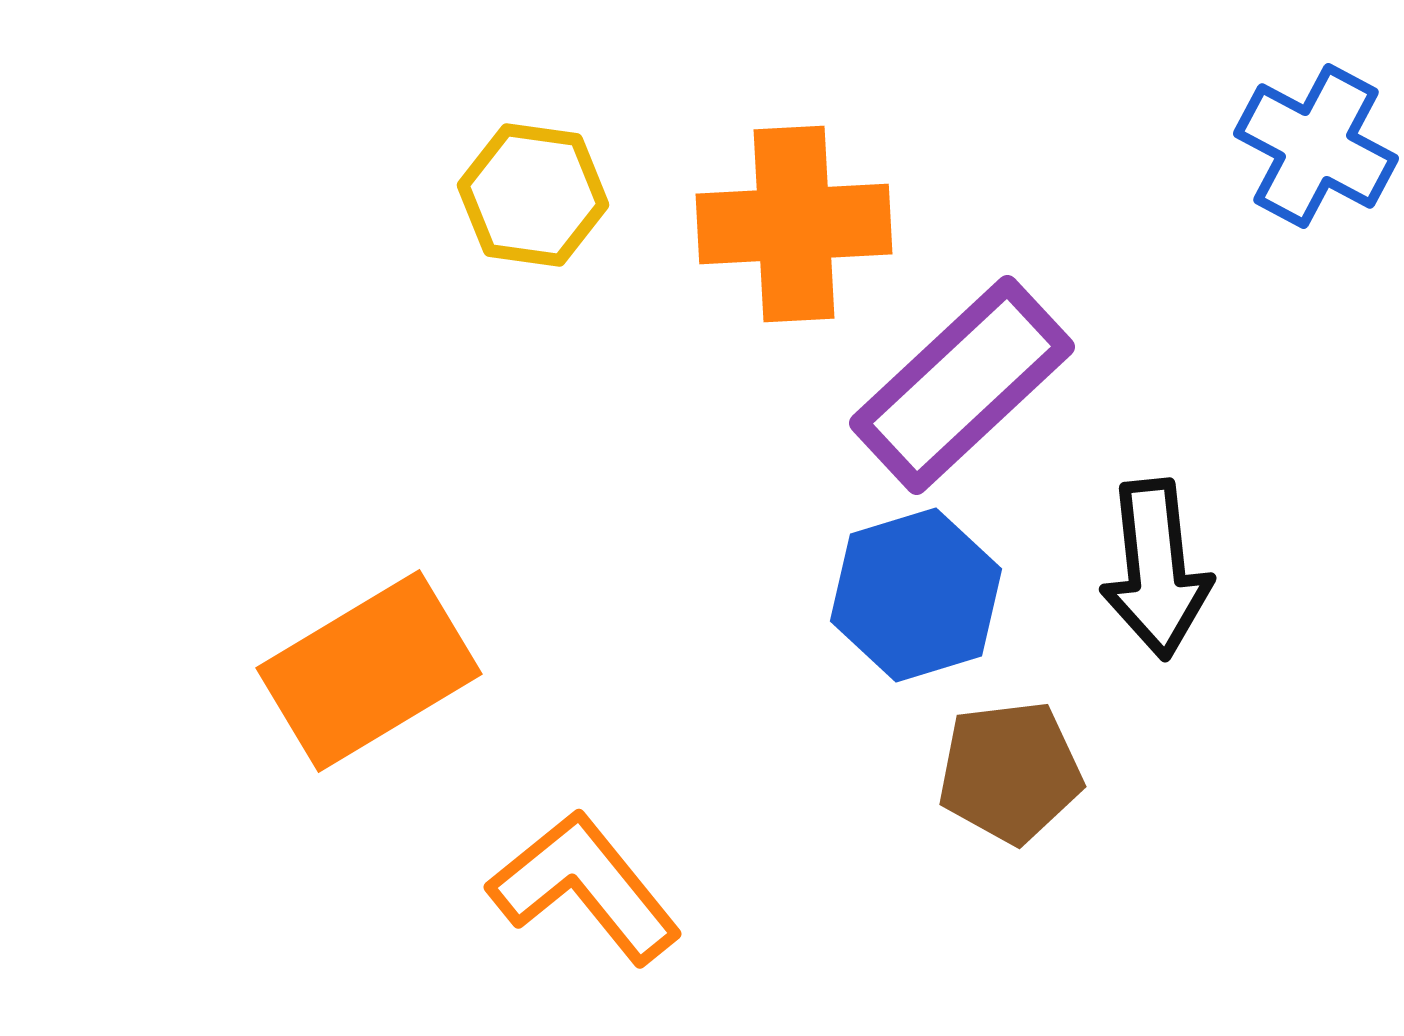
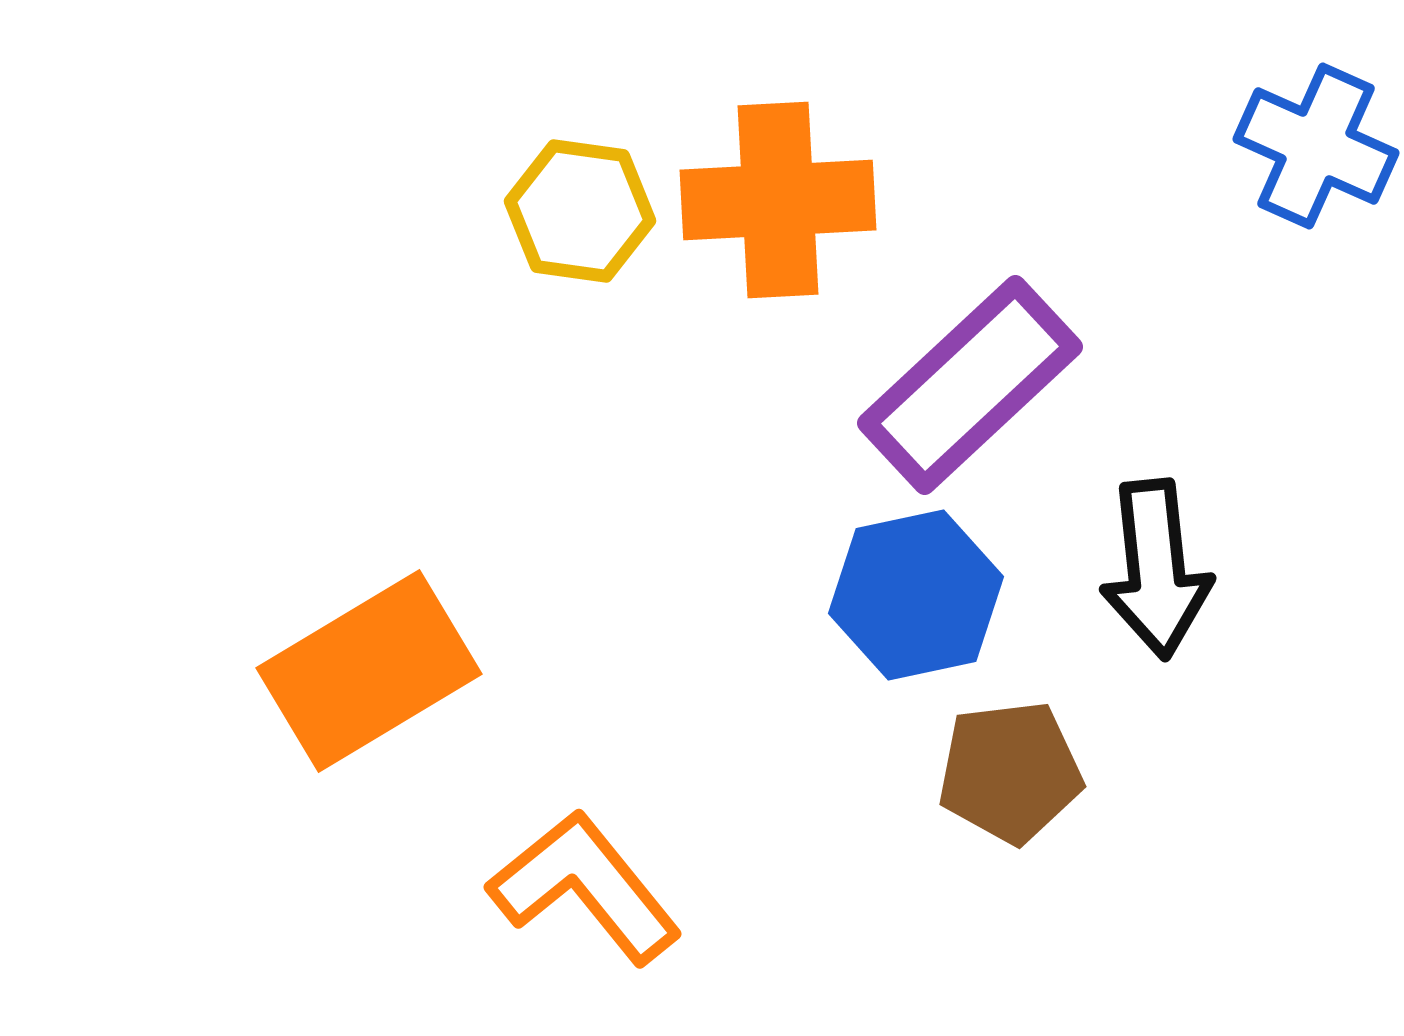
blue cross: rotated 4 degrees counterclockwise
yellow hexagon: moved 47 px right, 16 px down
orange cross: moved 16 px left, 24 px up
purple rectangle: moved 8 px right
blue hexagon: rotated 5 degrees clockwise
